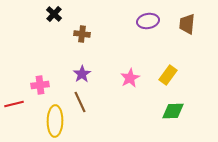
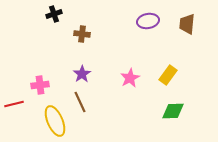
black cross: rotated 28 degrees clockwise
yellow ellipse: rotated 24 degrees counterclockwise
